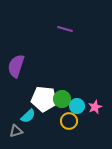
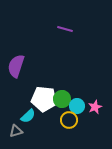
yellow circle: moved 1 px up
